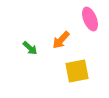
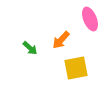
yellow square: moved 1 px left, 3 px up
